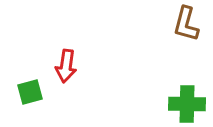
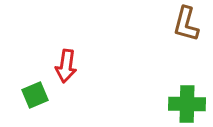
green square: moved 5 px right, 3 px down; rotated 8 degrees counterclockwise
